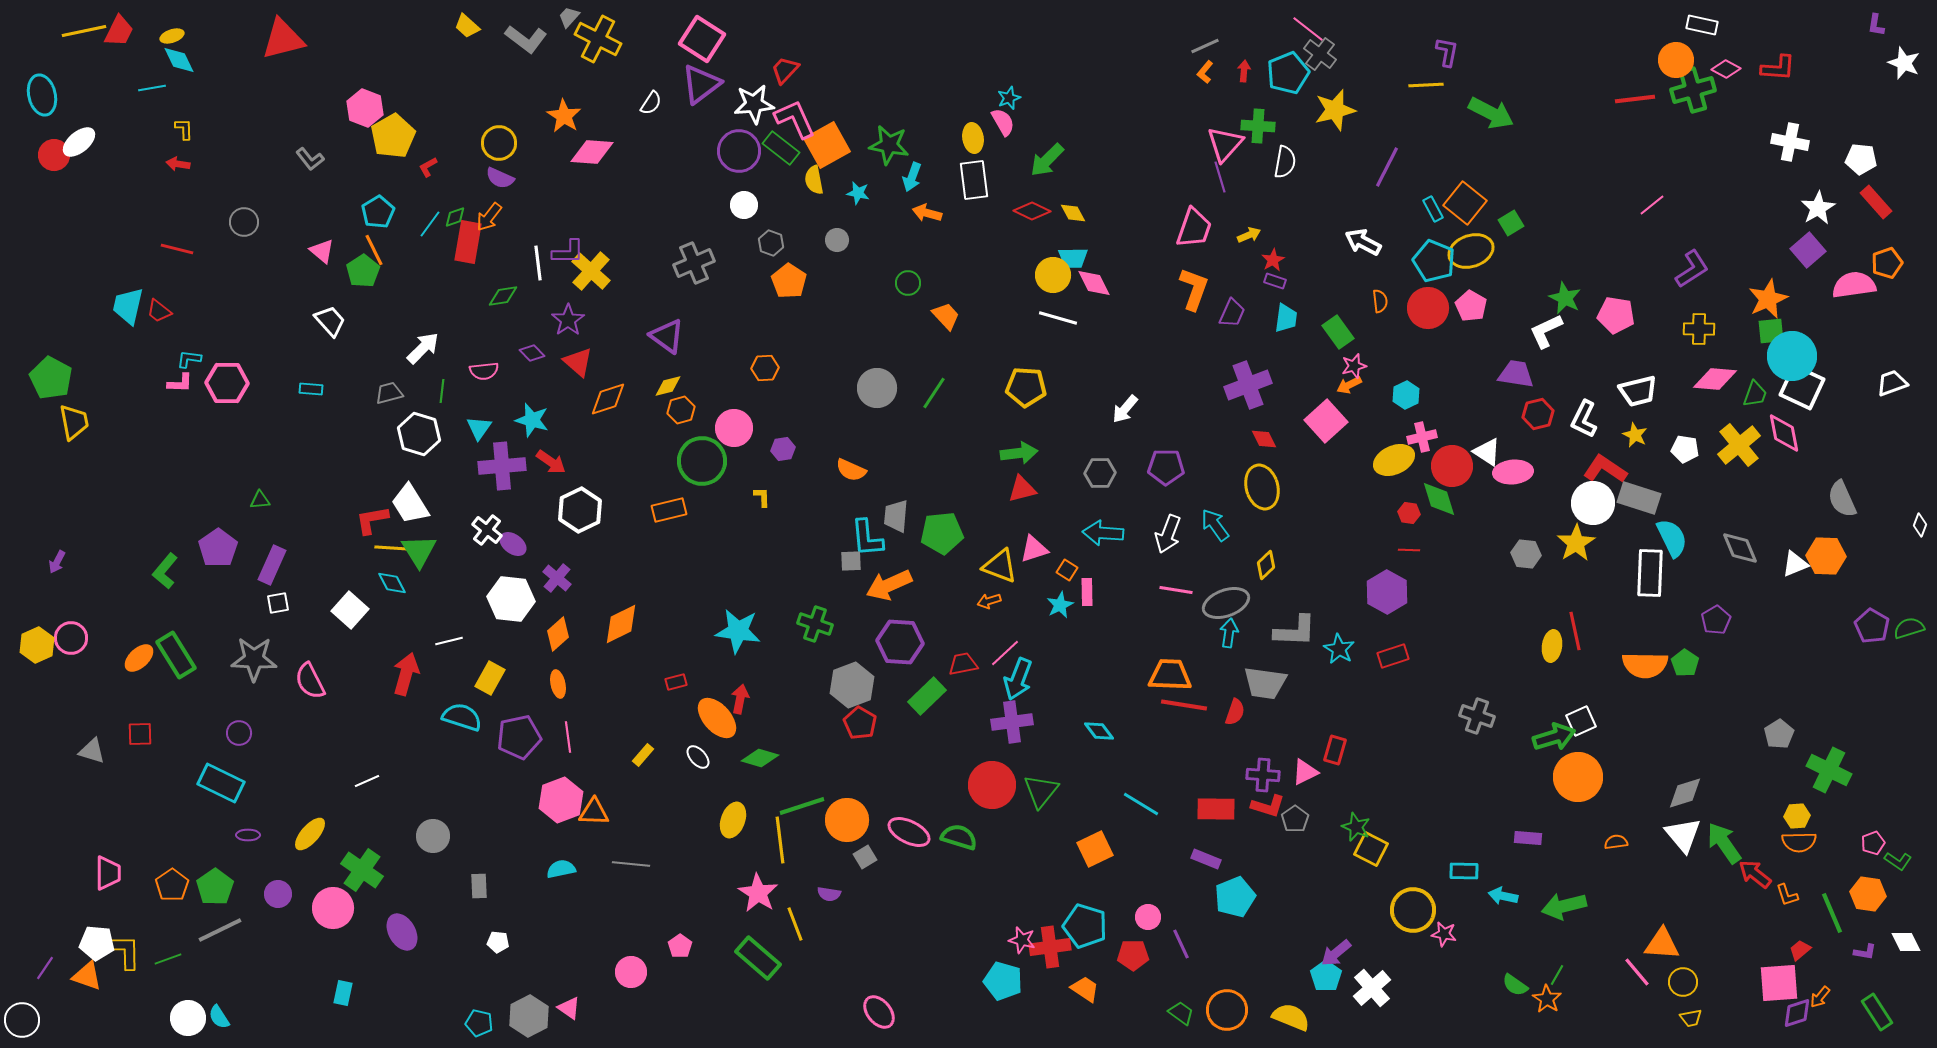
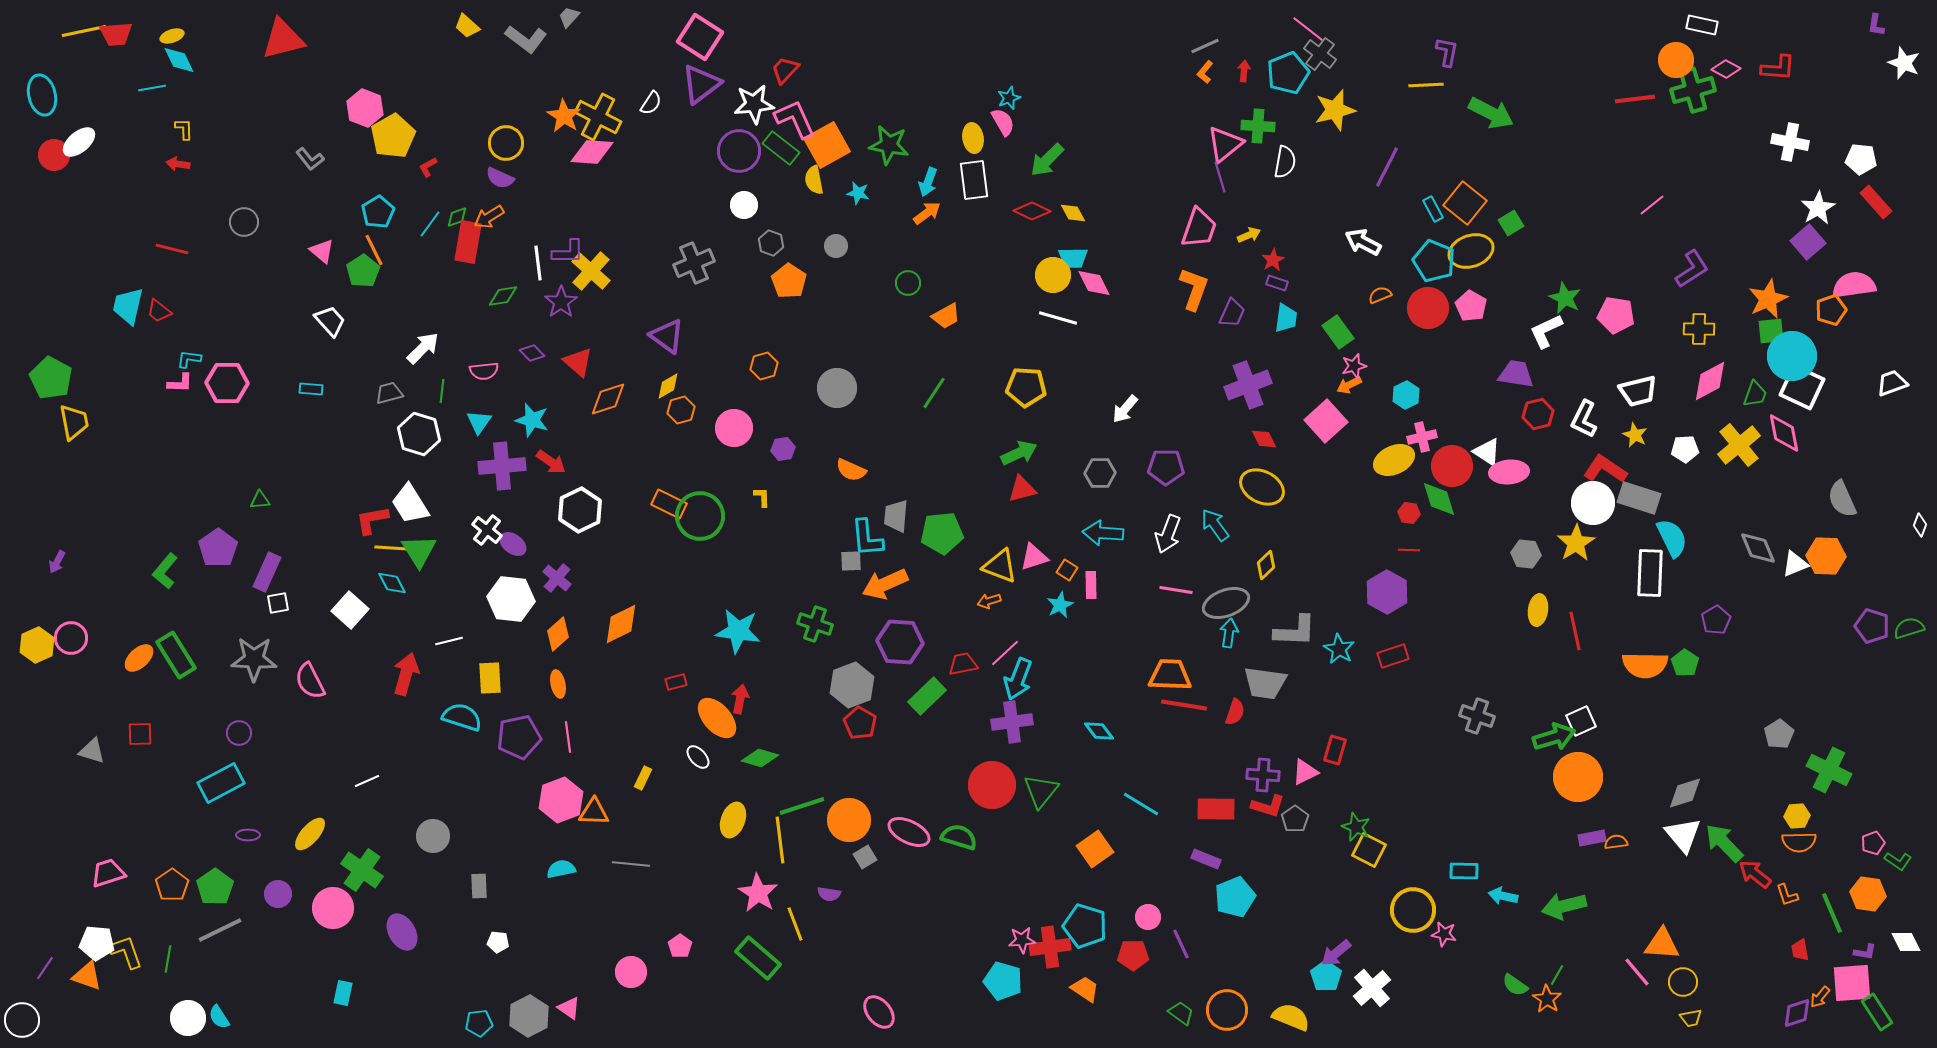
red trapezoid at (119, 31): moved 3 px left, 3 px down; rotated 60 degrees clockwise
yellow cross at (598, 39): moved 78 px down
pink square at (702, 39): moved 2 px left, 2 px up
yellow circle at (499, 143): moved 7 px right
pink triangle at (1225, 144): rotated 9 degrees clockwise
cyan arrow at (912, 177): moved 16 px right, 5 px down
orange arrow at (927, 213): rotated 128 degrees clockwise
green diamond at (455, 217): moved 2 px right
orange arrow at (489, 217): rotated 20 degrees clockwise
pink trapezoid at (1194, 228): moved 5 px right
gray circle at (837, 240): moved 1 px left, 6 px down
red line at (177, 249): moved 5 px left
purple square at (1808, 250): moved 8 px up
orange pentagon at (1887, 263): moved 56 px left, 47 px down
purple rectangle at (1275, 281): moved 2 px right, 2 px down
orange semicircle at (1380, 301): moved 6 px up; rotated 105 degrees counterclockwise
orange trapezoid at (946, 316): rotated 104 degrees clockwise
purple star at (568, 320): moved 7 px left, 18 px up
orange hexagon at (765, 368): moved 1 px left, 2 px up; rotated 12 degrees counterclockwise
pink diamond at (1715, 379): moved 5 px left, 2 px down; rotated 33 degrees counterclockwise
yellow diamond at (668, 386): rotated 16 degrees counterclockwise
gray circle at (877, 388): moved 40 px left
cyan triangle at (479, 428): moved 6 px up
white pentagon at (1685, 449): rotated 12 degrees counterclockwise
green arrow at (1019, 453): rotated 18 degrees counterclockwise
green circle at (702, 461): moved 2 px left, 55 px down
pink ellipse at (1513, 472): moved 4 px left
yellow ellipse at (1262, 487): rotated 48 degrees counterclockwise
orange rectangle at (669, 510): moved 6 px up; rotated 40 degrees clockwise
gray diamond at (1740, 548): moved 18 px right
pink triangle at (1034, 549): moved 8 px down
purple rectangle at (272, 565): moved 5 px left, 7 px down
orange arrow at (889, 585): moved 4 px left, 1 px up
pink rectangle at (1087, 592): moved 4 px right, 7 px up
purple pentagon at (1872, 626): rotated 12 degrees counterclockwise
yellow ellipse at (1552, 646): moved 14 px left, 36 px up
yellow rectangle at (490, 678): rotated 32 degrees counterclockwise
yellow rectangle at (643, 755): moved 23 px down; rotated 15 degrees counterclockwise
cyan rectangle at (221, 783): rotated 54 degrees counterclockwise
orange circle at (847, 820): moved 2 px right
purple rectangle at (1528, 838): moved 64 px right; rotated 16 degrees counterclockwise
green arrow at (1724, 843): rotated 9 degrees counterclockwise
orange square at (1095, 849): rotated 9 degrees counterclockwise
yellow square at (1371, 849): moved 2 px left, 1 px down
pink trapezoid at (108, 873): rotated 108 degrees counterclockwise
pink star at (1022, 940): rotated 20 degrees counterclockwise
red trapezoid at (1800, 950): rotated 60 degrees counterclockwise
yellow L-shape at (126, 952): rotated 18 degrees counterclockwise
green line at (168, 959): rotated 60 degrees counterclockwise
pink square at (1779, 983): moved 73 px right
cyan pentagon at (479, 1023): rotated 20 degrees counterclockwise
